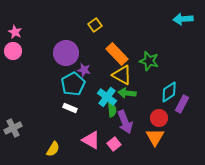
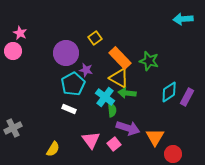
yellow square: moved 13 px down
pink star: moved 5 px right, 1 px down
orange rectangle: moved 3 px right, 4 px down
purple star: moved 2 px right
yellow triangle: moved 3 px left, 3 px down
cyan cross: moved 2 px left
purple rectangle: moved 5 px right, 7 px up
white rectangle: moved 1 px left, 1 px down
red circle: moved 14 px right, 36 px down
purple arrow: moved 3 px right, 6 px down; rotated 50 degrees counterclockwise
pink triangle: rotated 24 degrees clockwise
